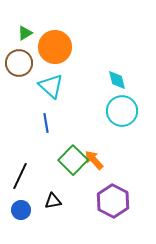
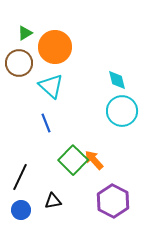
blue line: rotated 12 degrees counterclockwise
black line: moved 1 px down
